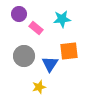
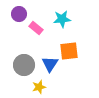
gray circle: moved 9 px down
